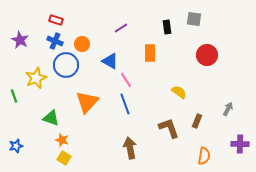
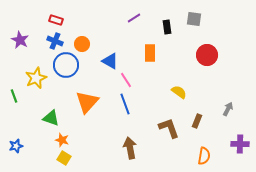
purple line: moved 13 px right, 10 px up
